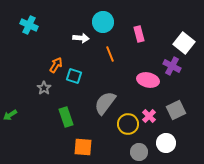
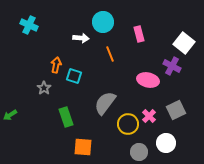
orange arrow: rotated 21 degrees counterclockwise
